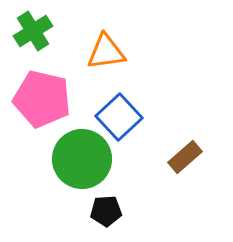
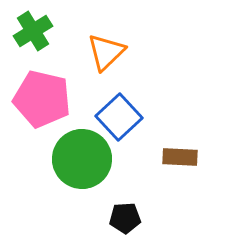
orange triangle: rotated 36 degrees counterclockwise
brown rectangle: moved 5 px left; rotated 44 degrees clockwise
black pentagon: moved 19 px right, 7 px down
